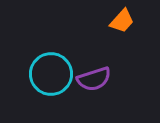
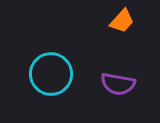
purple semicircle: moved 24 px right, 5 px down; rotated 28 degrees clockwise
